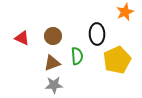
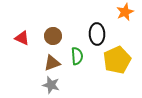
gray star: moved 3 px left; rotated 18 degrees clockwise
